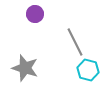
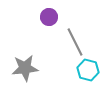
purple circle: moved 14 px right, 3 px down
gray star: rotated 24 degrees counterclockwise
